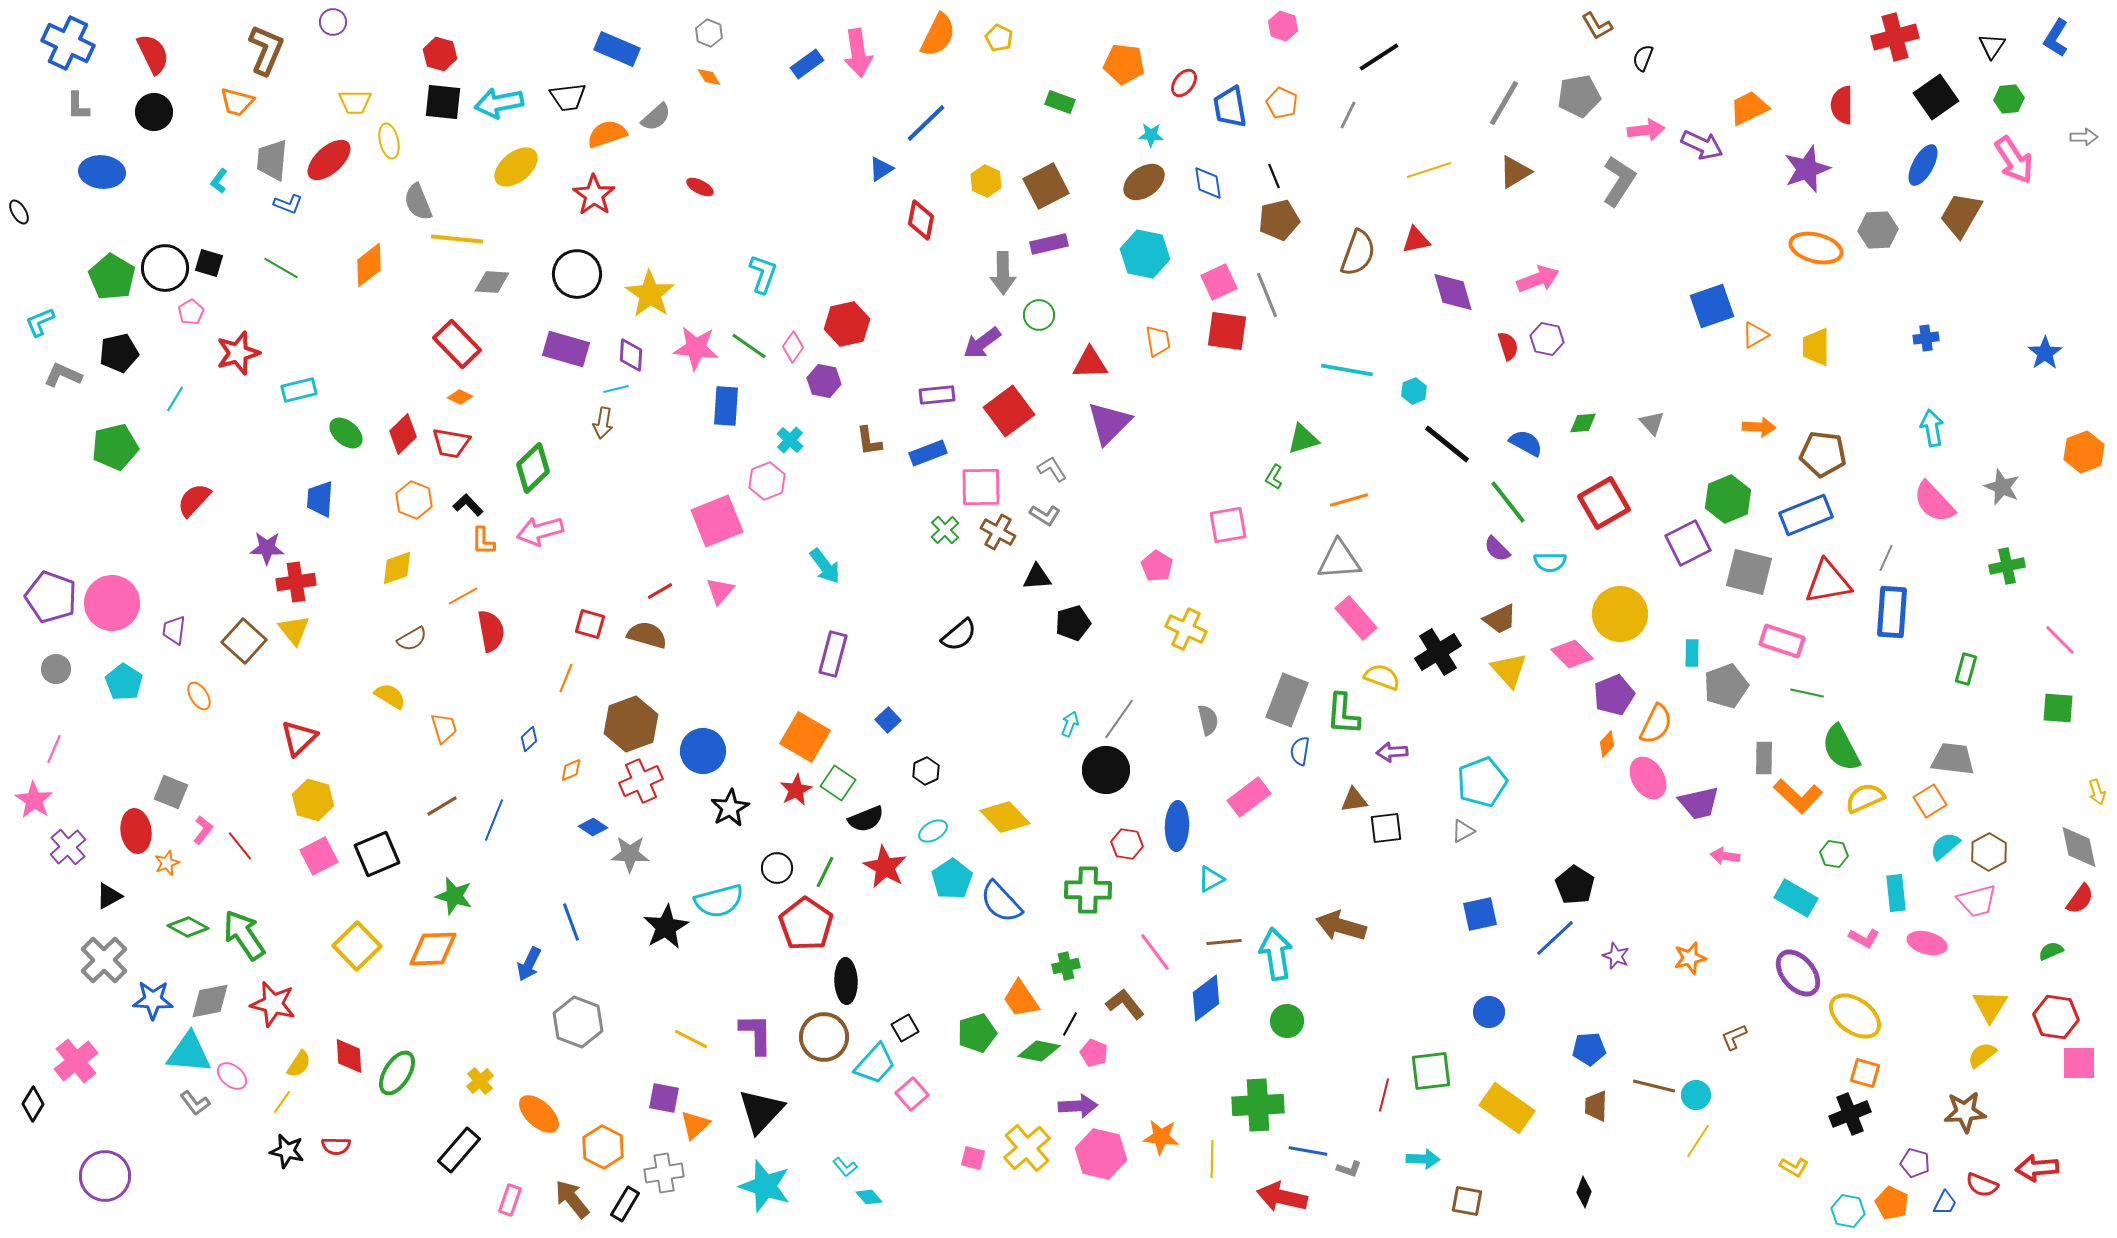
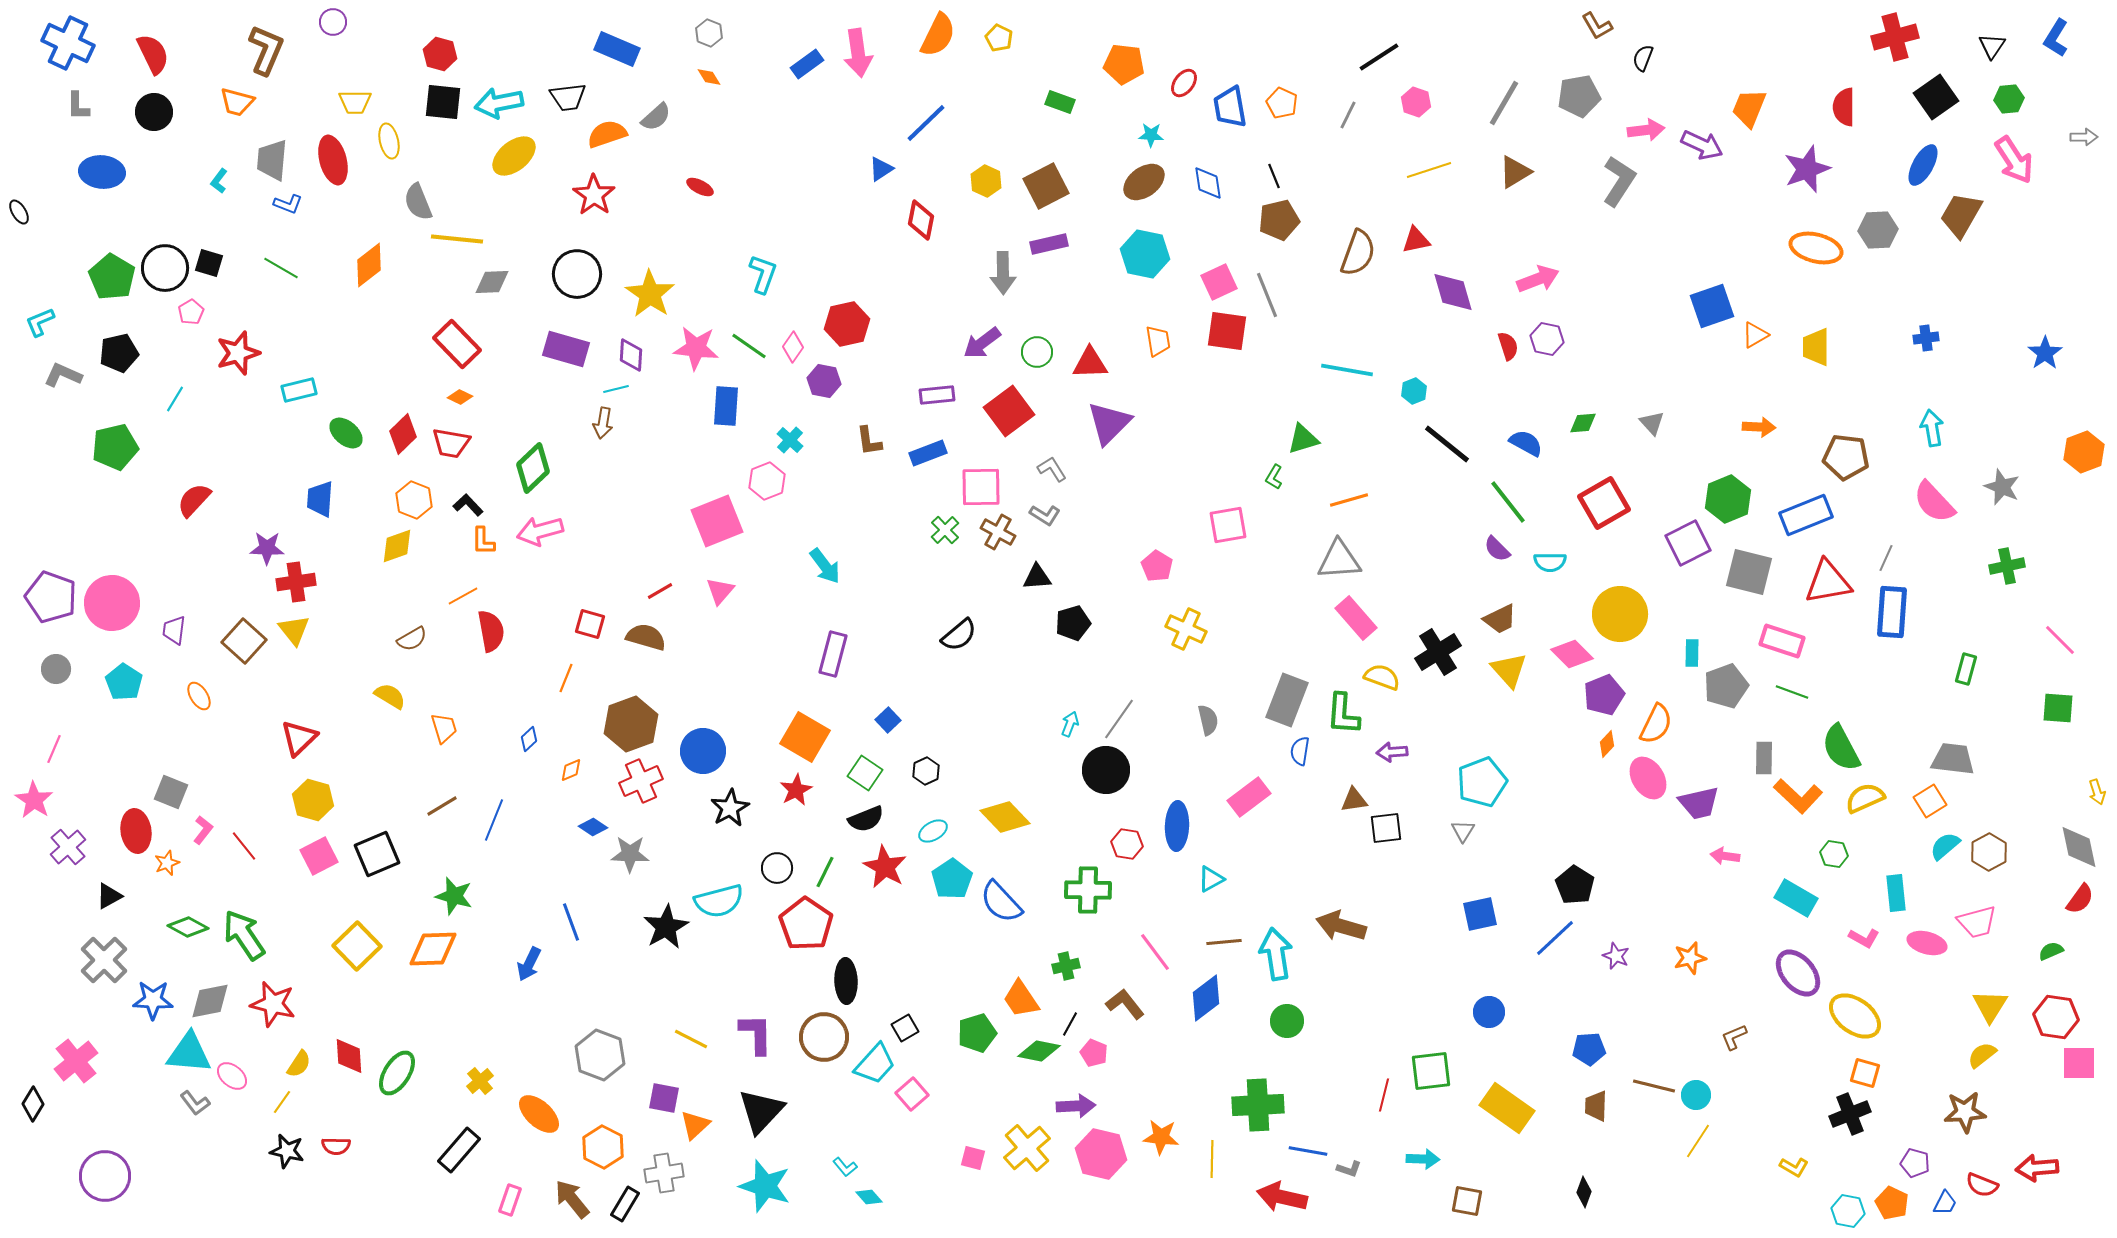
pink hexagon at (1283, 26): moved 133 px right, 76 px down
red semicircle at (1842, 105): moved 2 px right, 2 px down
orange trapezoid at (1749, 108): rotated 42 degrees counterclockwise
red ellipse at (329, 160): moved 4 px right; rotated 63 degrees counterclockwise
yellow ellipse at (516, 167): moved 2 px left, 11 px up
gray diamond at (492, 282): rotated 6 degrees counterclockwise
green circle at (1039, 315): moved 2 px left, 37 px down
brown pentagon at (1823, 454): moved 23 px right, 3 px down
yellow diamond at (397, 568): moved 22 px up
brown semicircle at (647, 635): moved 1 px left, 2 px down
green line at (1807, 693): moved 15 px left, 1 px up; rotated 8 degrees clockwise
purple pentagon at (1614, 695): moved 10 px left
green square at (838, 783): moved 27 px right, 10 px up
gray triangle at (1463, 831): rotated 30 degrees counterclockwise
red line at (240, 846): moved 4 px right
pink trapezoid at (1977, 901): moved 21 px down
gray hexagon at (578, 1022): moved 22 px right, 33 px down
purple arrow at (1078, 1106): moved 2 px left
